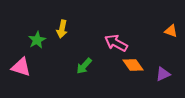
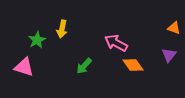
orange triangle: moved 3 px right, 3 px up
pink triangle: moved 3 px right
purple triangle: moved 6 px right, 19 px up; rotated 28 degrees counterclockwise
